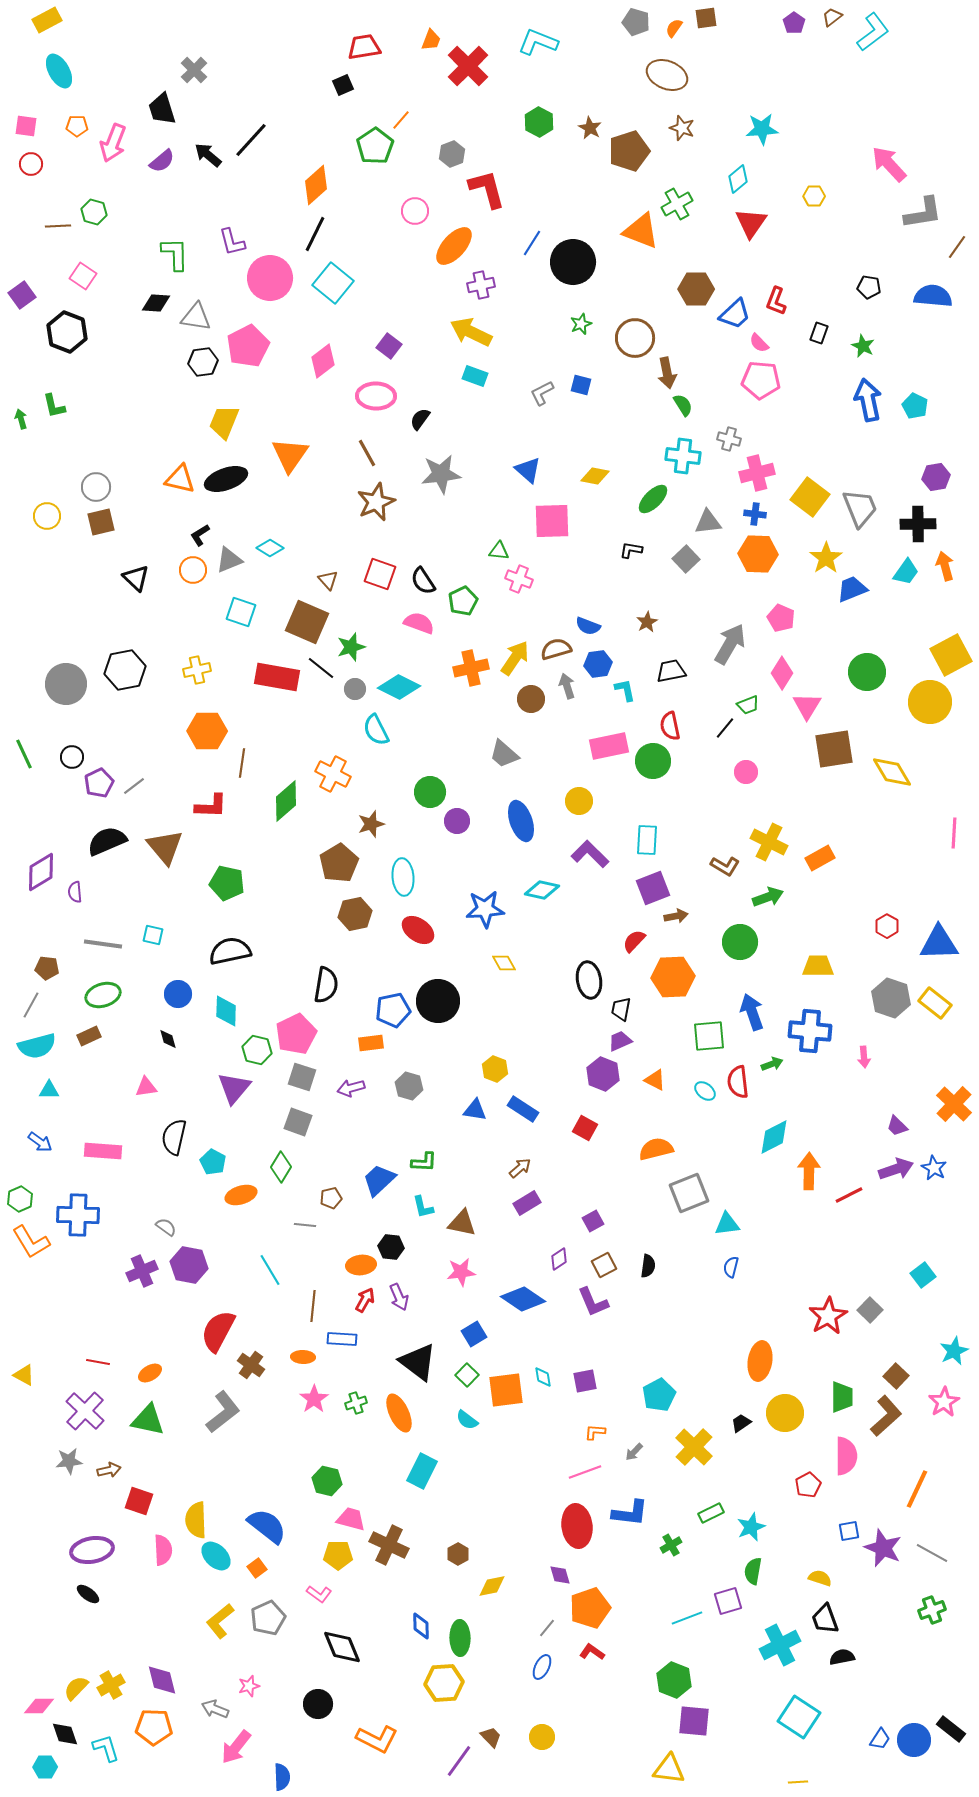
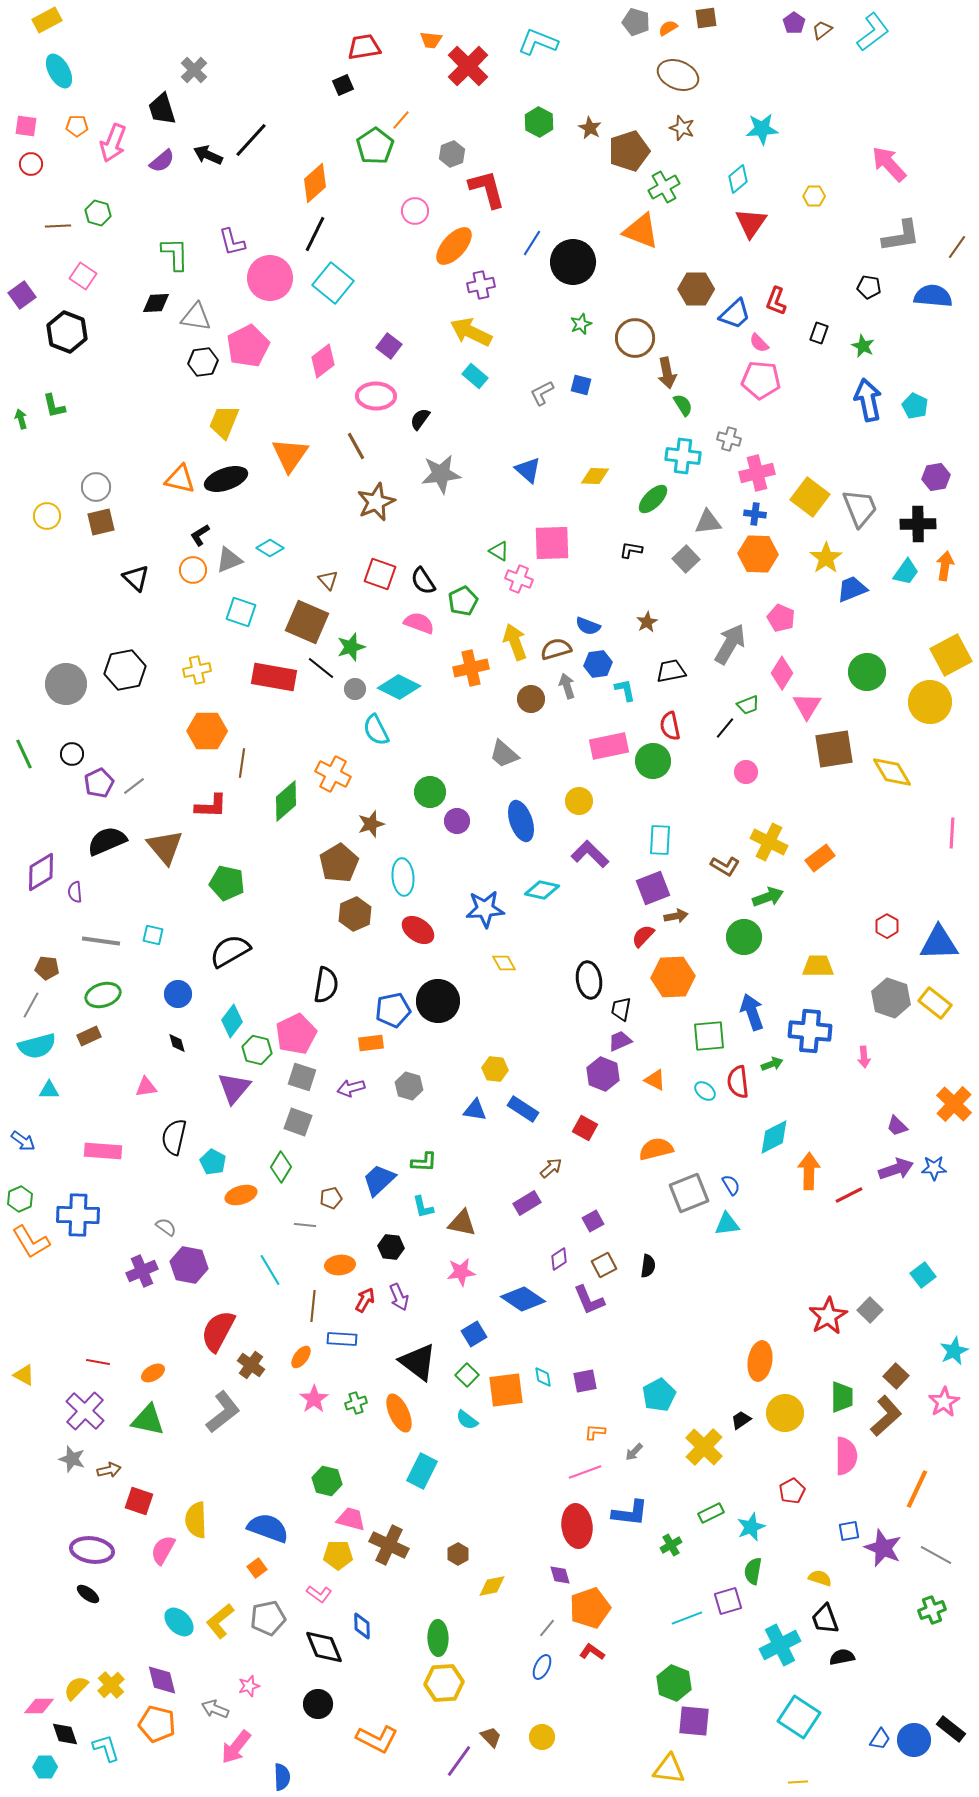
brown trapezoid at (832, 17): moved 10 px left, 13 px down
orange semicircle at (674, 28): moved 6 px left; rotated 24 degrees clockwise
orange trapezoid at (431, 40): rotated 75 degrees clockwise
brown ellipse at (667, 75): moved 11 px right
black arrow at (208, 155): rotated 16 degrees counterclockwise
orange diamond at (316, 185): moved 1 px left, 2 px up
green cross at (677, 204): moved 13 px left, 17 px up
green hexagon at (94, 212): moved 4 px right, 1 px down
gray L-shape at (923, 213): moved 22 px left, 23 px down
black diamond at (156, 303): rotated 8 degrees counterclockwise
cyan rectangle at (475, 376): rotated 20 degrees clockwise
brown line at (367, 453): moved 11 px left, 7 px up
yellow diamond at (595, 476): rotated 8 degrees counterclockwise
pink square at (552, 521): moved 22 px down
green triangle at (499, 551): rotated 25 degrees clockwise
orange arrow at (945, 566): rotated 24 degrees clockwise
yellow arrow at (515, 658): moved 16 px up; rotated 54 degrees counterclockwise
red rectangle at (277, 677): moved 3 px left
black circle at (72, 757): moved 3 px up
pink line at (954, 833): moved 2 px left
cyan rectangle at (647, 840): moved 13 px right
orange rectangle at (820, 858): rotated 8 degrees counterclockwise
brown hexagon at (355, 914): rotated 12 degrees counterclockwise
red semicircle at (634, 941): moved 9 px right, 5 px up
green circle at (740, 942): moved 4 px right, 5 px up
gray line at (103, 944): moved 2 px left, 3 px up
black semicircle at (230, 951): rotated 18 degrees counterclockwise
cyan diamond at (226, 1011): moved 6 px right, 10 px down; rotated 36 degrees clockwise
black diamond at (168, 1039): moved 9 px right, 4 px down
yellow hexagon at (495, 1069): rotated 15 degrees counterclockwise
blue arrow at (40, 1142): moved 17 px left, 1 px up
brown arrow at (520, 1168): moved 31 px right
blue star at (934, 1168): rotated 30 degrees counterclockwise
orange ellipse at (361, 1265): moved 21 px left
blue semicircle at (731, 1267): moved 82 px up; rotated 135 degrees clockwise
purple L-shape at (593, 1302): moved 4 px left, 2 px up
orange ellipse at (303, 1357): moved 2 px left; rotated 55 degrees counterclockwise
orange ellipse at (150, 1373): moved 3 px right
black trapezoid at (741, 1423): moved 3 px up
yellow cross at (694, 1447): moved 10 px right
gray star at (69, 1461): moved 3 px right, 2 px up; rotated 24 degrees clockwise
red pentagon at (808, 1485): moved 16 px left, 6 px down
blue semicircle at (267, 1526): moved 1 px right, 2 px down; rotated 18 degrees counterclockwise
purple ellipse at (92, 1550): rotated 18 degrees clockwise
pink semicircle at (163, 1550): rotated 148 degrees counterclockwise
gray line at (932, 1553): moved 4 px right, 2 px down
cyan ellipse at (216, 1556): moved 37 px left, 66 px down
gray pentagon at (268, 1618): rotated 12 degrees clockwise
blue diamond at (421, 1626): moved 59 px left
green ellipse at (460, 1638): moved 22 px left
black diamond at (342, 1647): moved 18 px left
green hexagon at (674, 1680): moved 3 px down
yellow cross at (111, 1685): rotated 12 degrees counterclockwise
orange pentagon at (154, 1727): moved 3 px right, 3 px up; rotated 12 degrees clockwise
